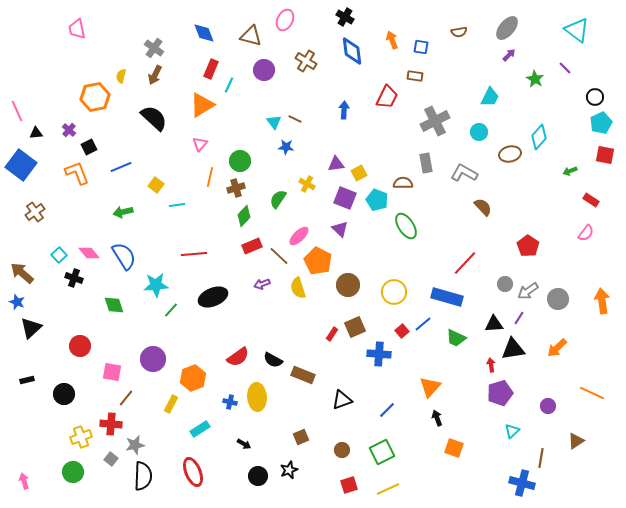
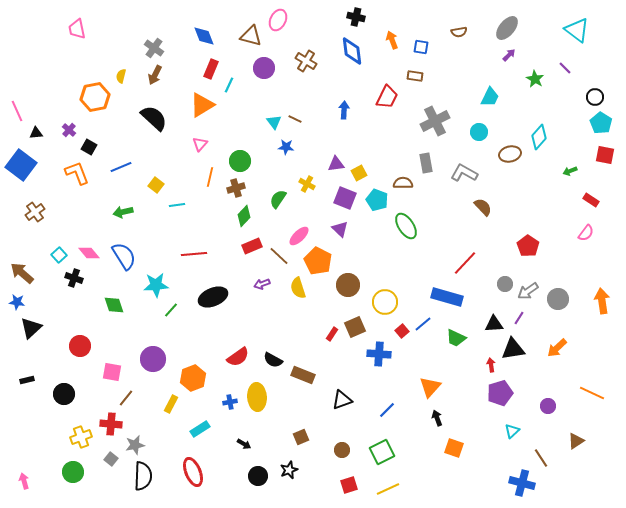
black cross at (345, 17): moved 11 px right; rotated 18 degrees counterclockwise
pink ellipse at (285, 20): moved 7 px left
blue diamond at (204, 33): moved 3 px down
purple circle at (264, 70): moved 2 px up
cyan pentagon at (601, 123): rotated 15 degrees counterclockwise
black square at (89, 147): rotated 35 degrees counterclockwise
yellow circle at (394, 292): moved 9 px left, 10 px down
blue star at (17, 302): rotated 14 degrees counterclockwise
blue cross at (230, 402): rotated 24 degrees counterclockwise
brown line at (541, 458): rotated 42 degrees counterclockwise
